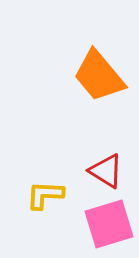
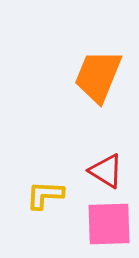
orange trapezoid: moved 1 px left; rotated 62 degrees clockwise
pink square: rotated 15 degrees clockwise
